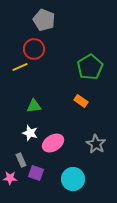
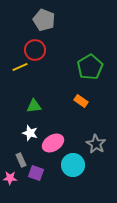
red circle: moved 1 px right, 1 px down
cyan circle: moved 14 px up
